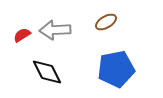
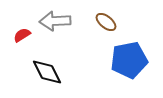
brown ellipse: rotated 70 degrees clockwise
gray arrow: moved 9 px up
blue pentagon: moved 13 px right, 9 px up
